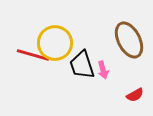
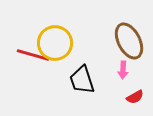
brown ellipse: moved 1 px down
black trapezoid: moved 15 px down
pink arrow: moved 20 px right; rotated 18 degrees clockwise
red semicircle: moved 2 px down
